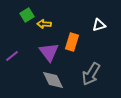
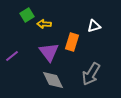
white triangle: moved 5 px left, 1 px down
